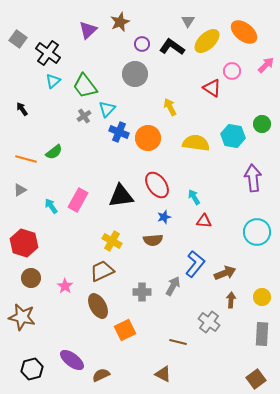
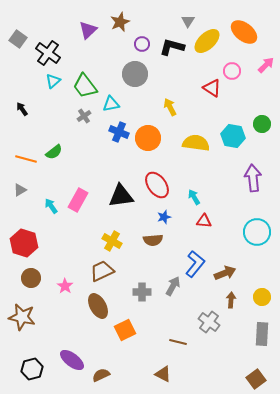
black L-shape at (172, 47): rotated 20 degrees counterclockwise
cyan triangle at (107, 109): moved 4 px right, 5 px up; rotated 36 degrees clockwise
